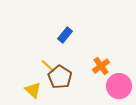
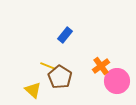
yellow line: rotated 21 degrees counterclockwise
pink circle: moved 2 px left, 5 px up
